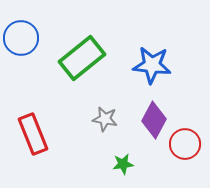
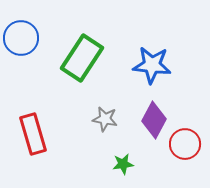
green rectangle: rotated 18 degrees counterclockwise
red rectangle: rotated 6 degrees clockwise
